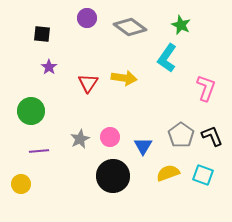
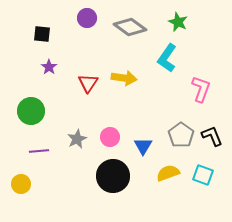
green star: moved 3 px left, 3 px up
pink L-shape: moved 5 px left, 1 px down
gray star: moved 3 px left
